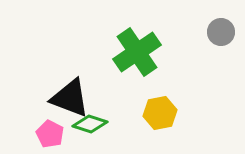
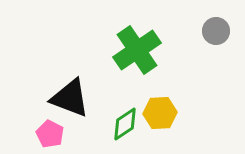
gray circle: moved 5 px left, 1 px up
green cross: moved 2 px up
yellow hexagon: rotated 8 degrees clockwise
green diamond: moved 35 px right; rotated 52 degrees counterclockwise
